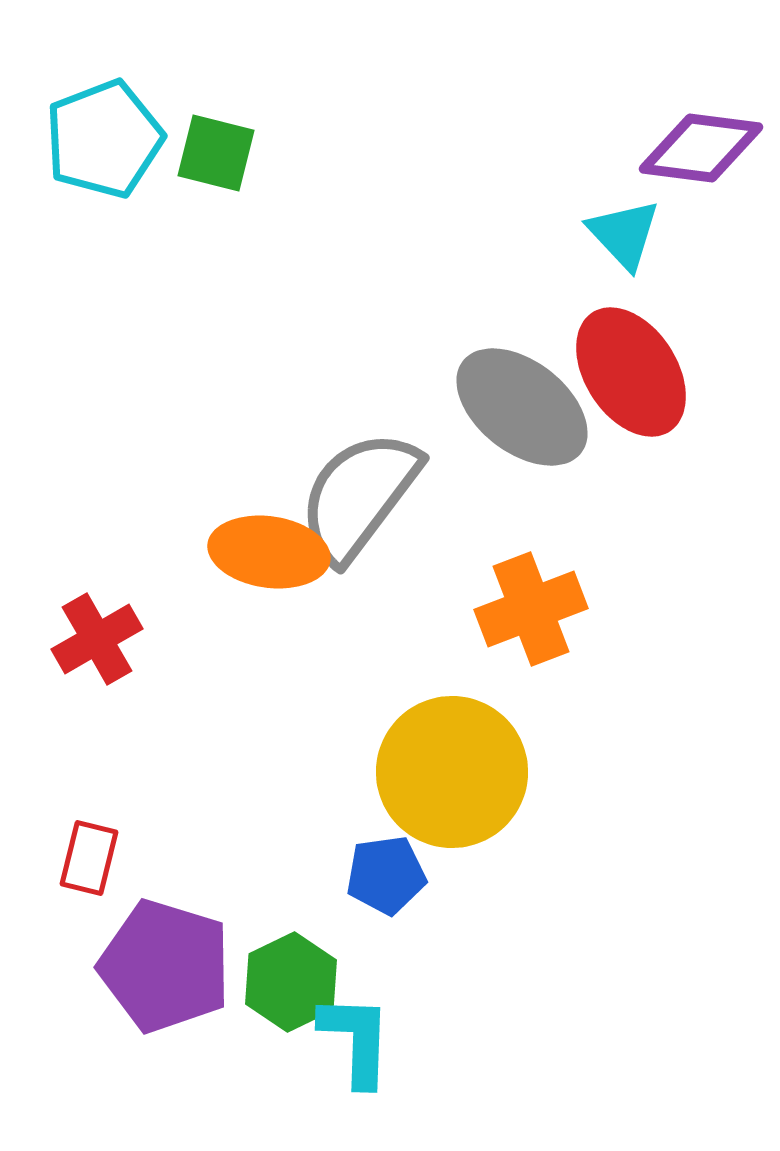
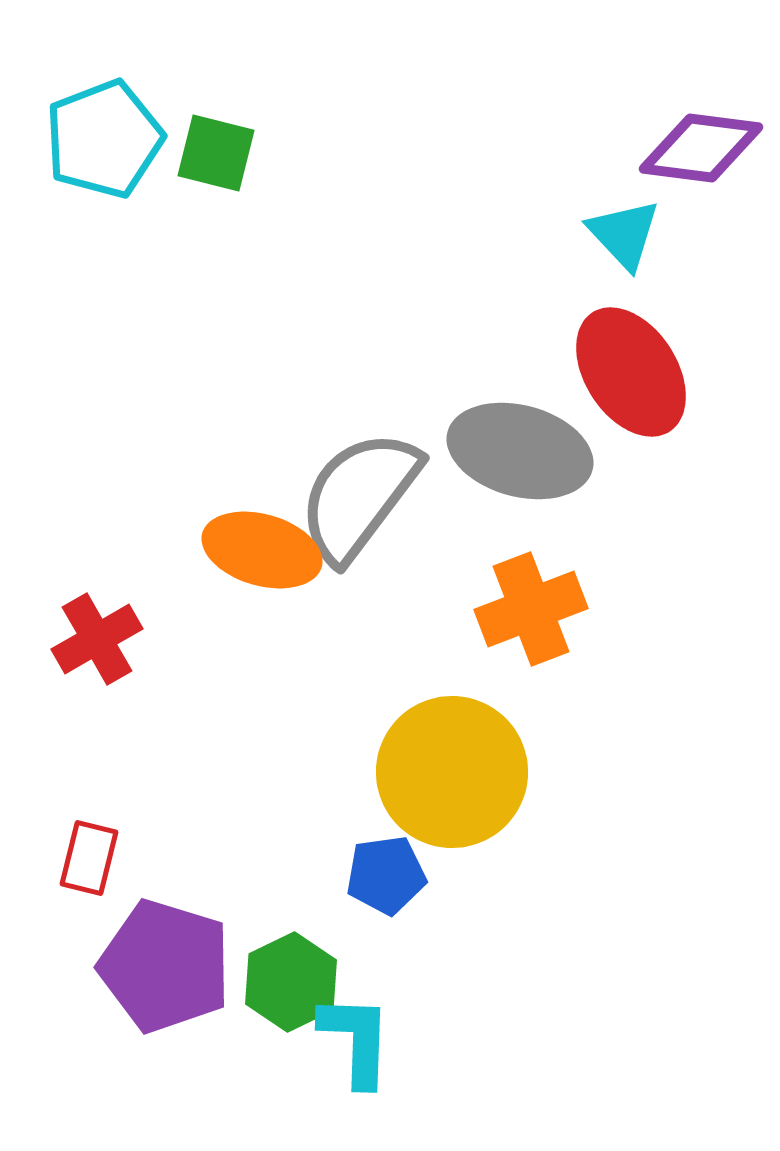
gray ellipse: moved 2 px left, 44 px down; rotated 23 degrees counterclockwise
orange ellipse: moved 7 px left, 2 px up; rotated 8 degrees clockwise
